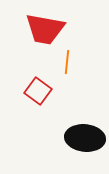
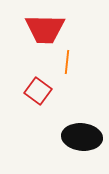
red trapezoid: rotated 9 degrees counterclockwise
black ellipse: moved 3 px left, 1 px up
